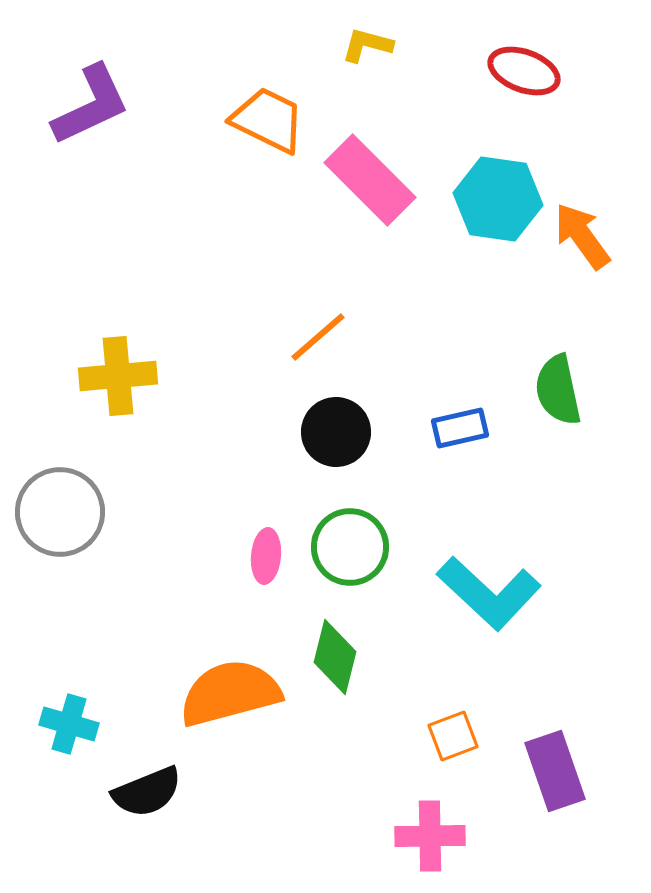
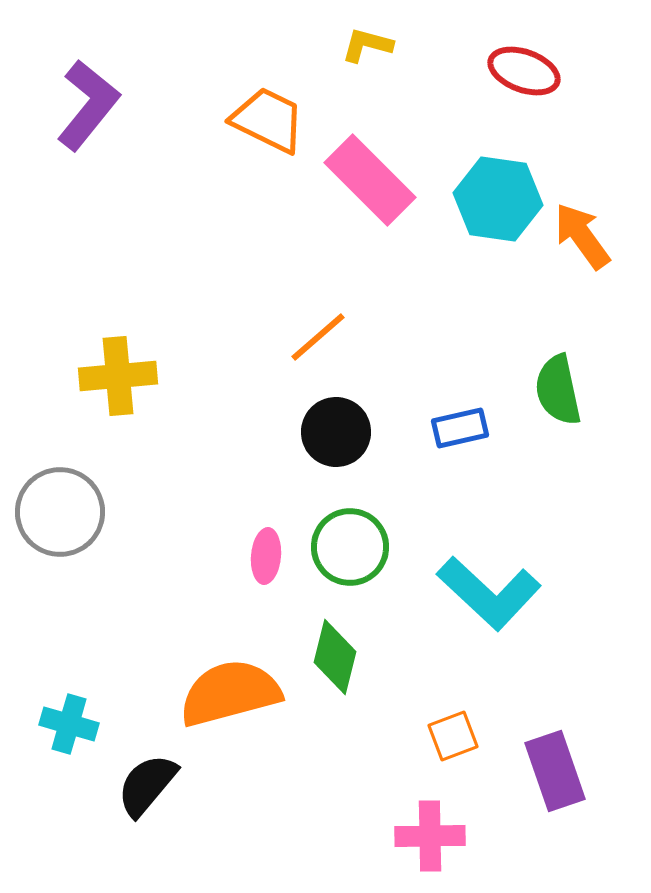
purple L-shape: moved 3 px left; rotated 26 degrees counterclockwise
black semicircle: moved 7 px up; rotated 152 degrees clockwise
